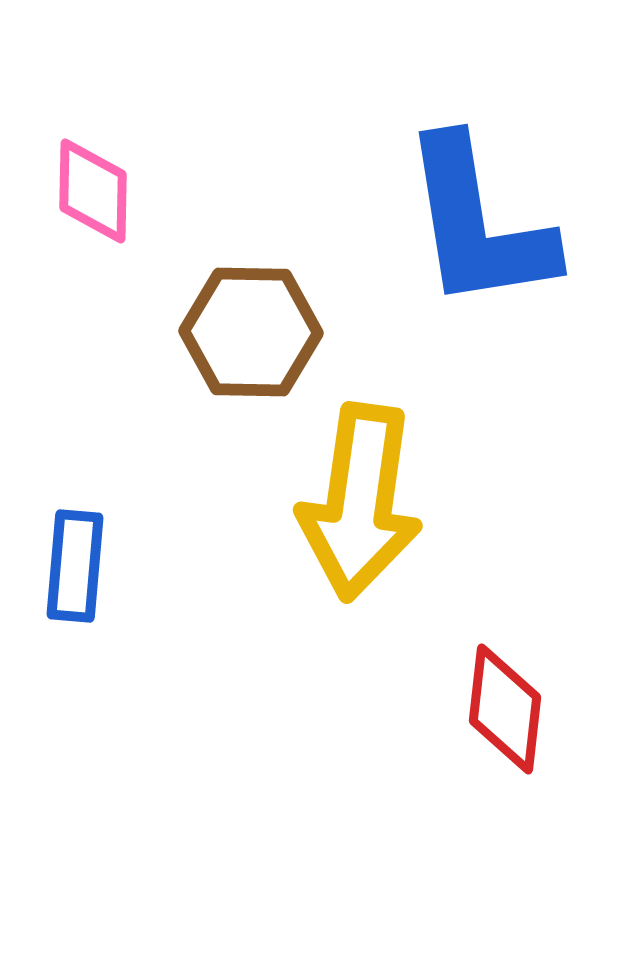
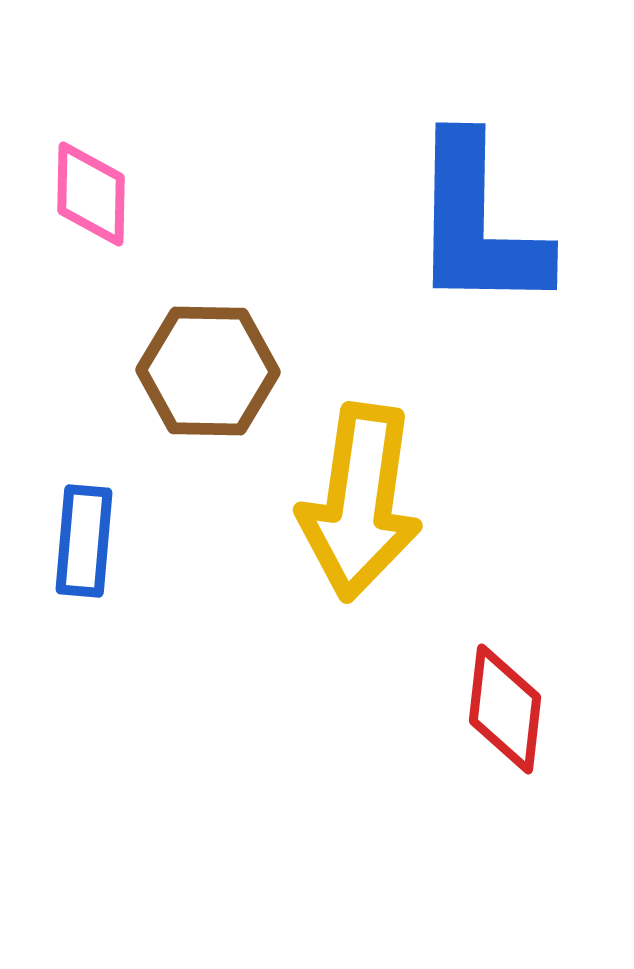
pink diamond: moved 2 px left, 3 px down
blue L-shape: rotated 10 degrees clockwise
brown hexagon: moved 43 px left, 39 px down
blue rectangle: moved 9 px right, 25 px up
